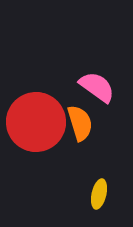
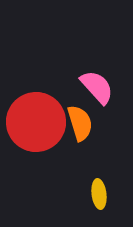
pink semicircle: rotated 12 degrees clockwise
yellow ellipse: rotated 20 degrees counterclockwise
